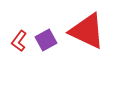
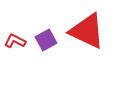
red L-shape: moved 4 px left; rotated 80 degrees clockwise
